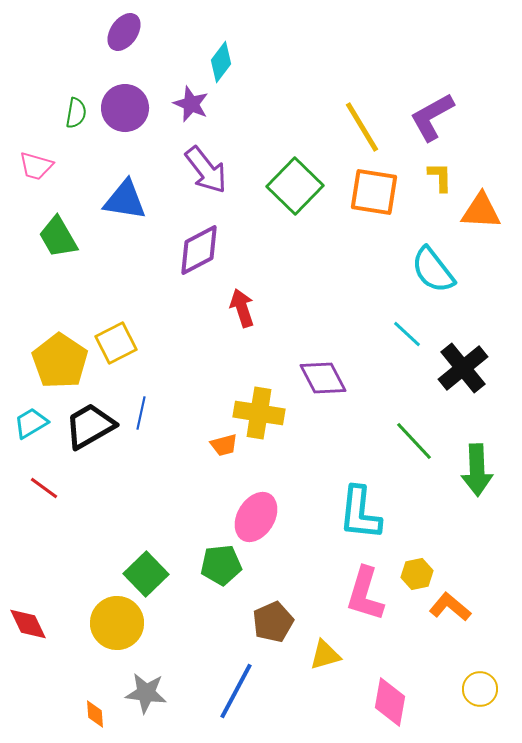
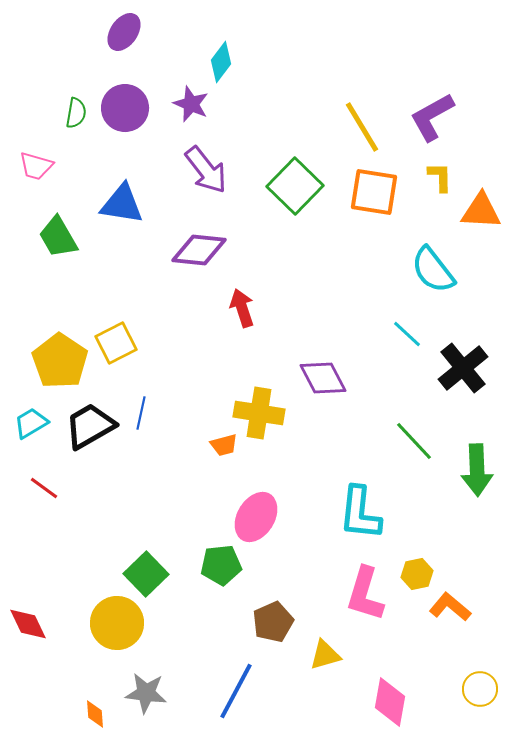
blue triangle at (125, 200): moved 3 px left, 4 px down
purple diamond at (199, 250): rotated 34 degrees clockwise
